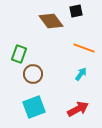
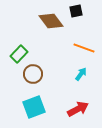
green rectangle: rotated 24 degrees clockwise
